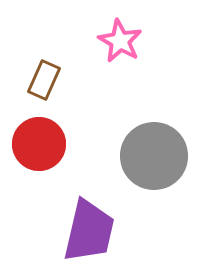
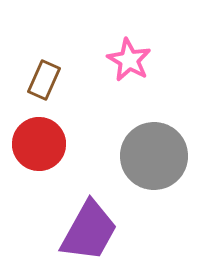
pink star: moved 9 px right, 19 px down
purple trapezoid: rotated 16 degrees clockwise
